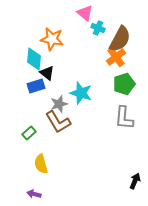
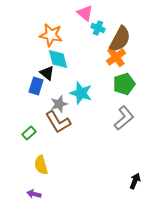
orange star: moved 1 px left, 4 px up
cyan diamond: moved 24 px right; rotated 20 degrees counterclockwise
blue rectangle: rotated 54 degrees counterclockwise
gray L-shape: rotated 135 degrees counterclockwise
yellow semicircle: moved 1 px down
